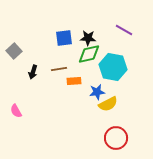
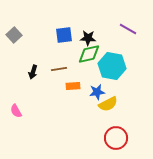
purple line: moved 4 px right, 1 px up
blue square: moved 3 px up
gray square: moved 16 px up
cyan hexagon: moved 1 px left, 1 px up
orange rectangle: moved 1 px left, 5 px down
